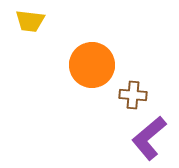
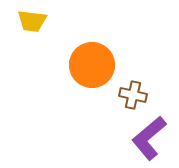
yellow trapezoid: moved 2 px right
brown cross: rotated 8 degrees clockwise
